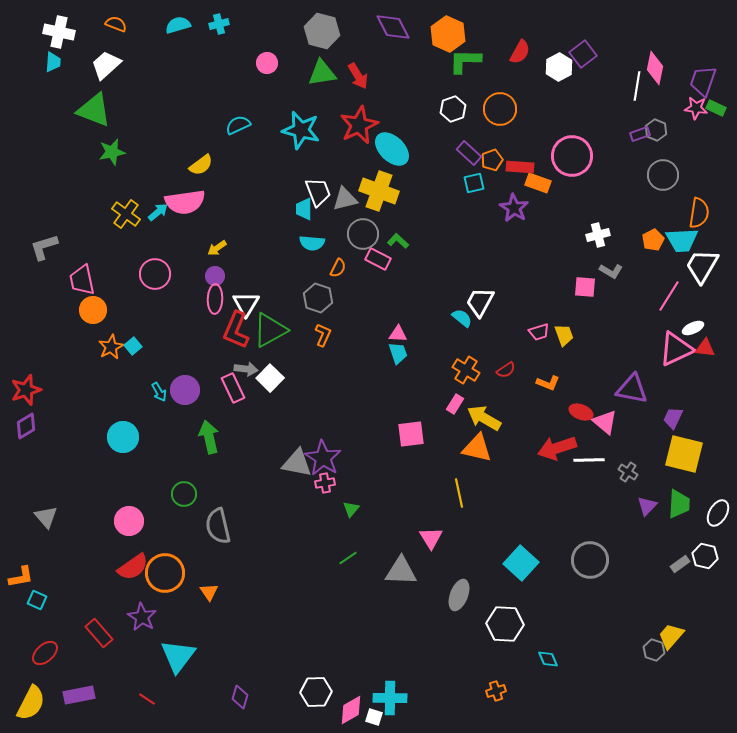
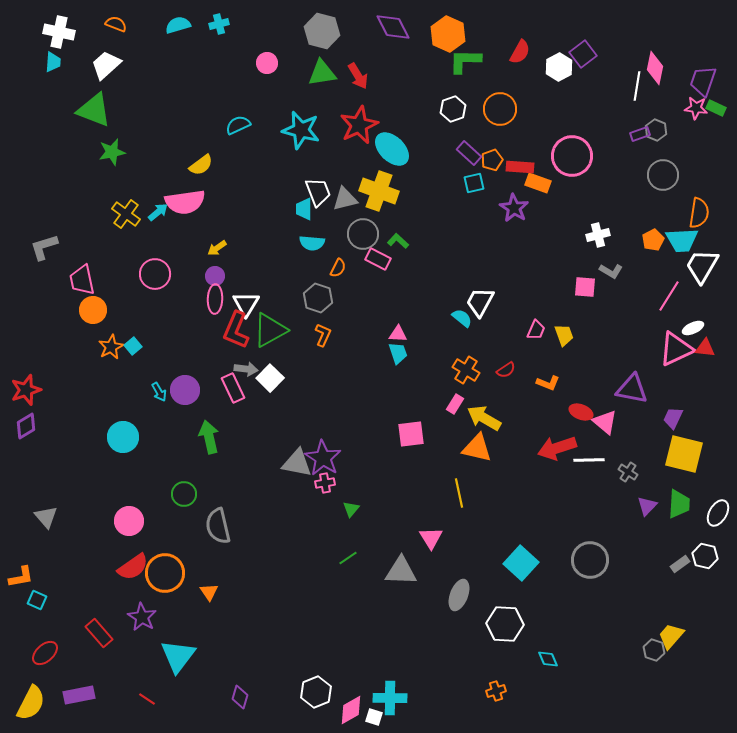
pink trapezoid at (539, 332): moved 3 px left, 2 px up; rotated 50 degrees counterclockwise
white hexagon at (316, 692): rotated 20 degrees counterclockwise
